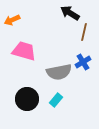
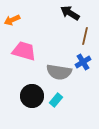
brown line: moved 1 px right, 4 px down
gray semicircle: rotated 20 degrees clockwise
black circle: moved 5 px right, 3 px up
